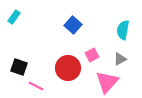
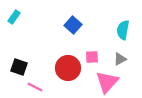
pink square: moved 2 px down; rotated 24 degrees clockwise
pink line: moved 1 px left, 1 px down
